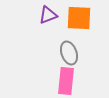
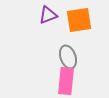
orange square: moved 2 px down; rotated 12 degrees counterclockwise
gray ellipse: moved 1 px left, 4 px down
